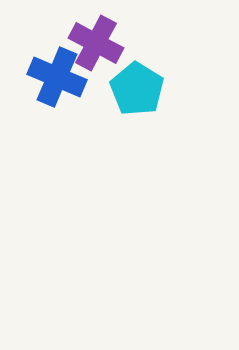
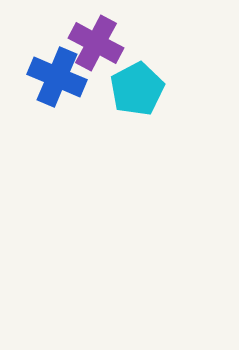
cyan pentagon: rotated 12 degrees clockwise
